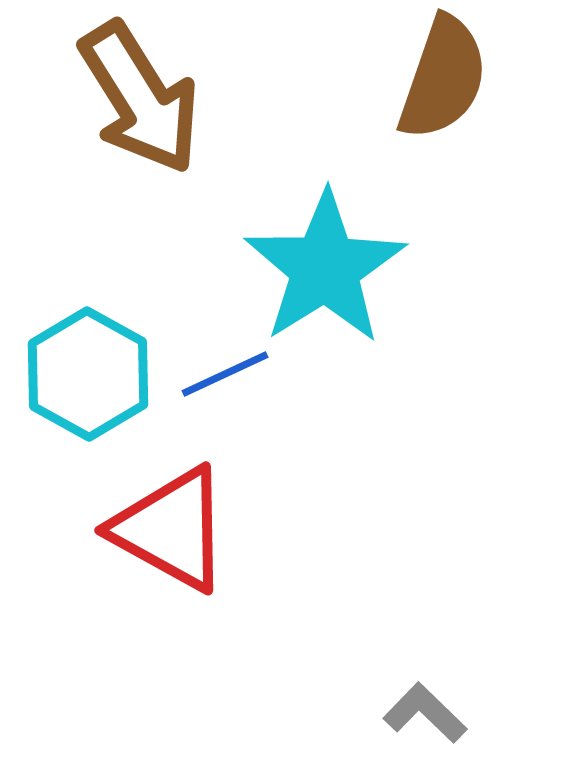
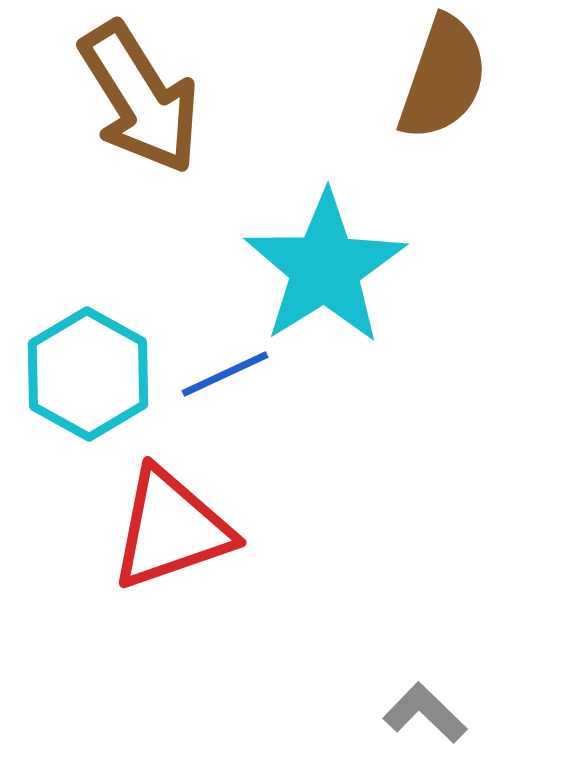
red triangle: rotated 48 degrees counterclockwise
